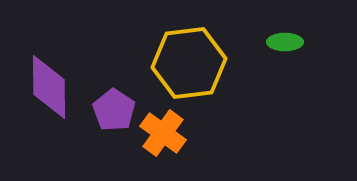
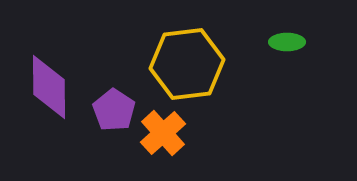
green ellipse: moved 2 px right
yellow hexagon: moved 2 px left, 1 px down
orange cross: rotated 12 degrees clockwise
